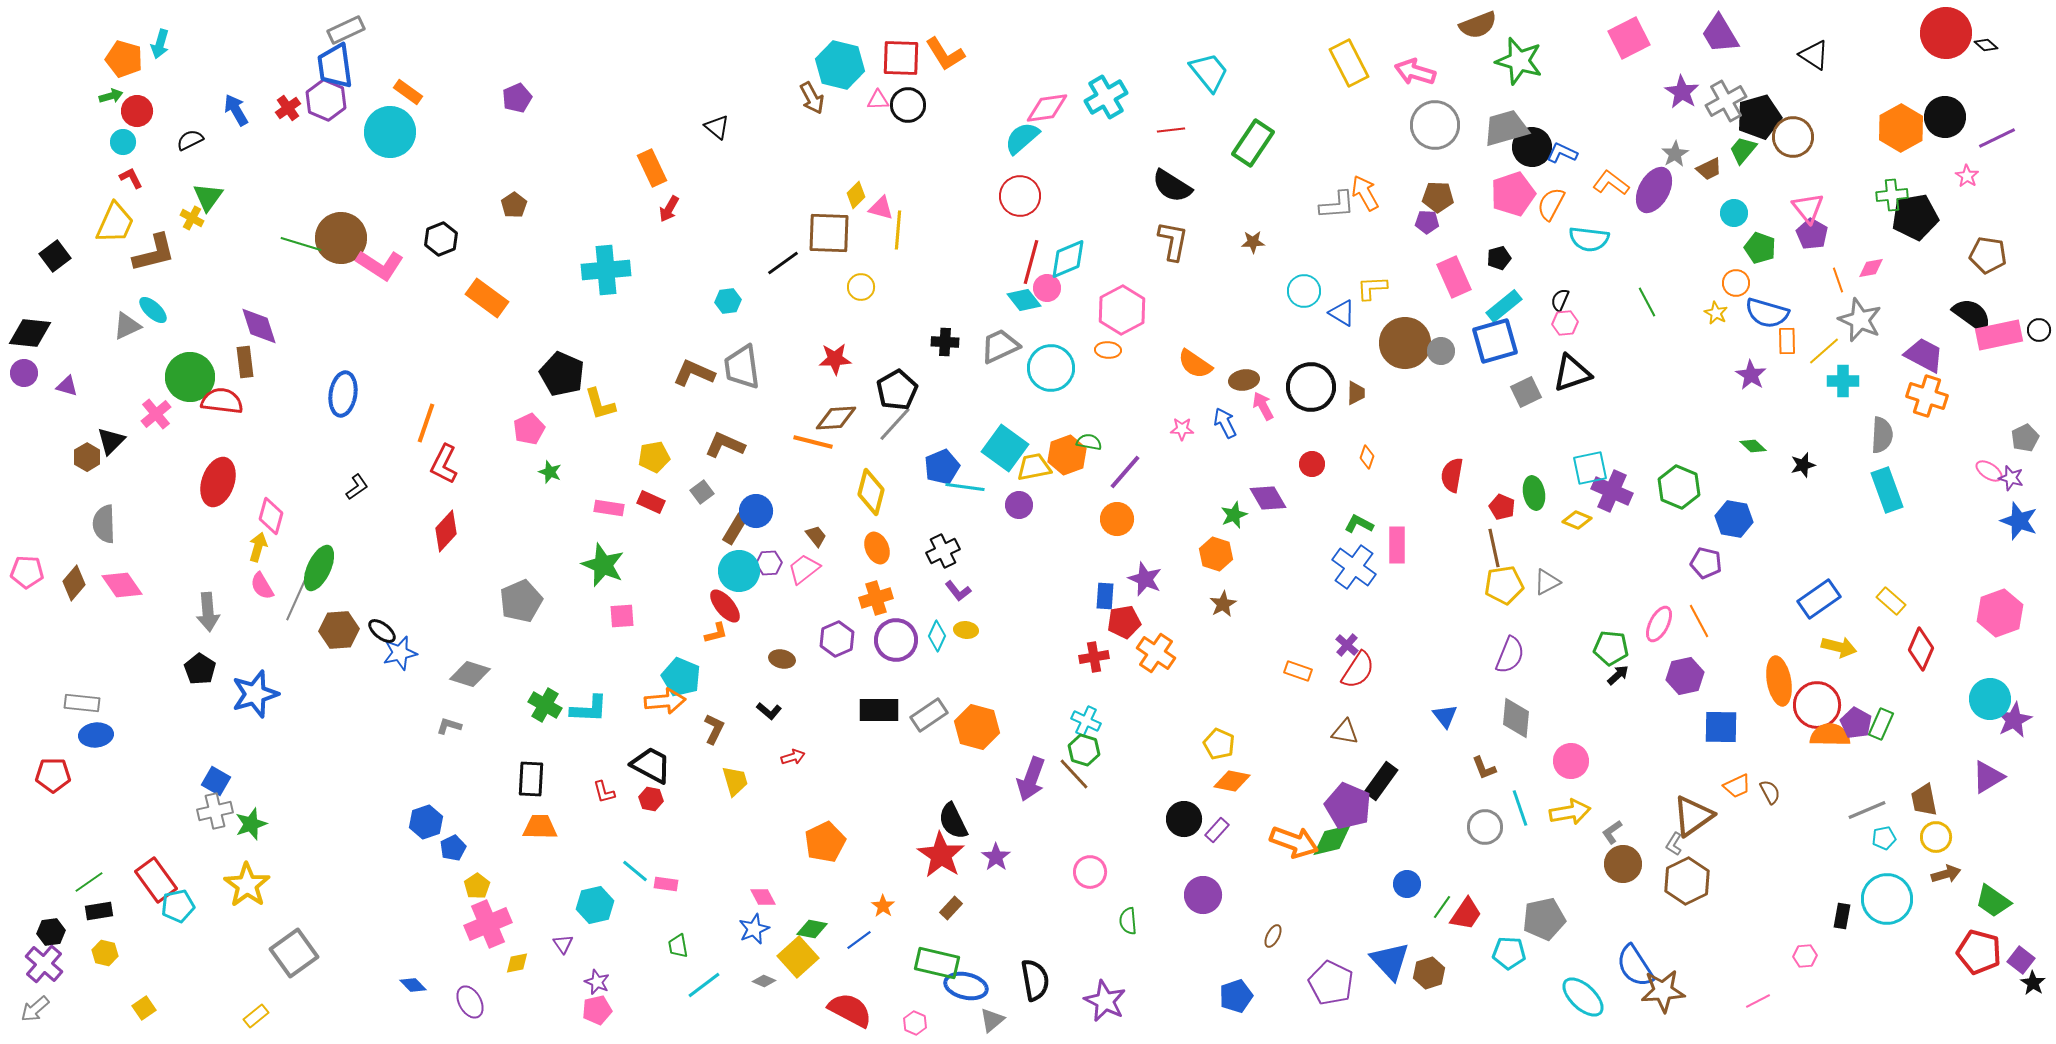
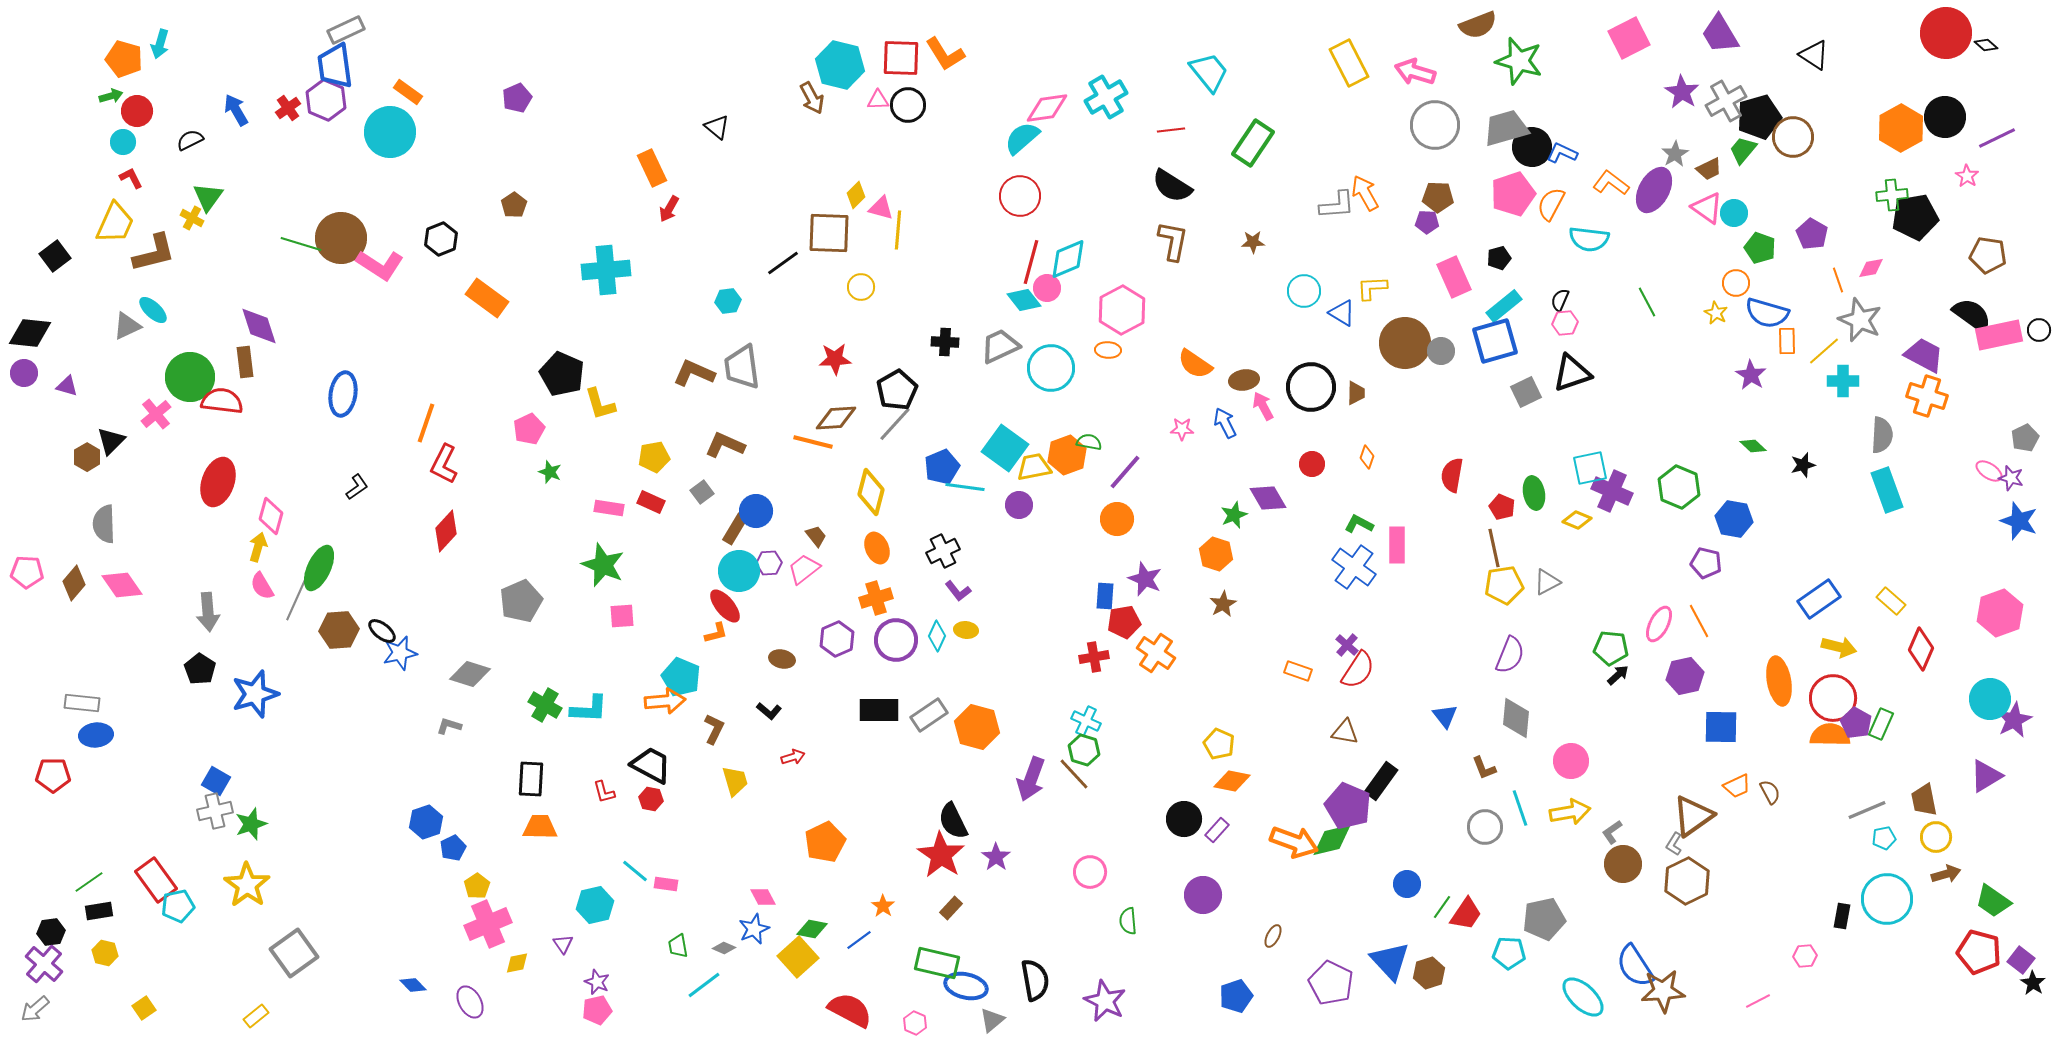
pink triangle at (1808, 208): moved 101 px left; rotated 16 degrees counterclockwise
red circle at (1817, 705): moved 16 px right, 7 px up
purple triangle at (1988, 777): moved 2 px left, 1 px up
gray diamond at (764, 981): moved 40 px left, 33 px up
